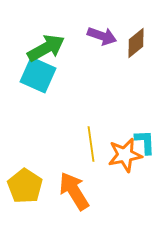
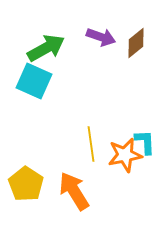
purple arrow: moved 1 px left, 1 px down
cyan square: moved 4 px left, 6 px down
yellow pentagon: moved 1 px right, 2 px up
